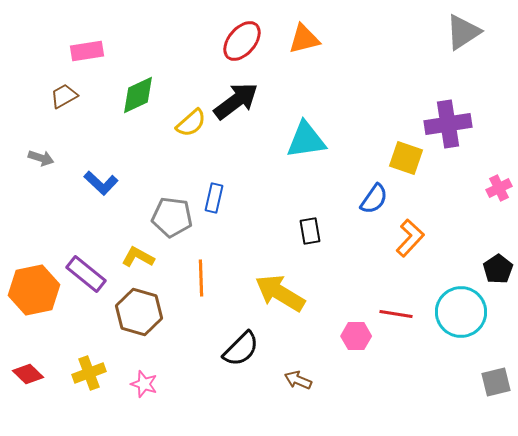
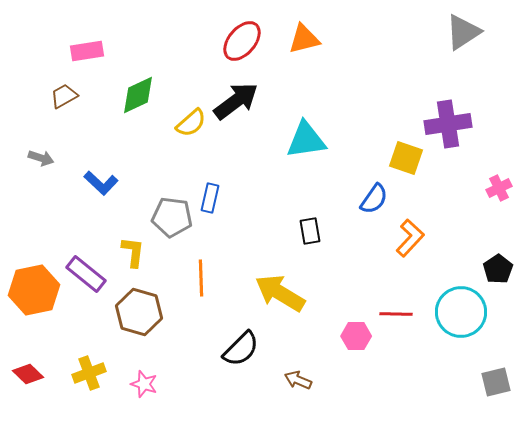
blue rectangle: moved 4 px left
yellow L-shape: moved 5 px left, 5 px up; rotated 68 degrees clockwise
red line: rotated 8 degrees counterclockwise
